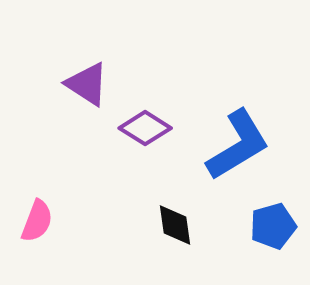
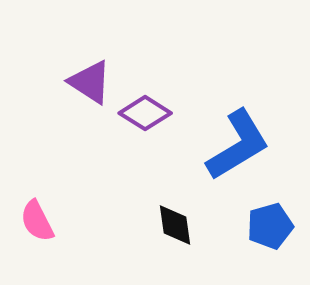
purple triangle: moved 3 px right, 2 px up
purple diamond: moved 15 px up
pink semicircle: rotated 132 degrees clockwise
blue pentagon: moved 3 px left
